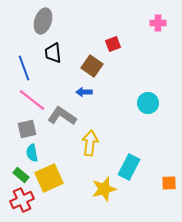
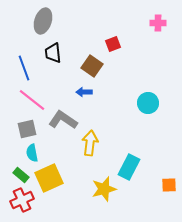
gray L-shape: moved 1 px right, 4 px down
orange square: moved 2 px down
